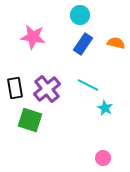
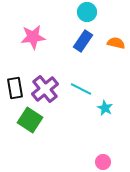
cyan circle: moved 7 px right, 3 px up
pink star: rotated 15 degrees counterclockwise
blue rectangle: moved 3 px up
cyan line: moved 7 px left, 4 px down
purple cross: moved 2 px left
green square: rotated 15 degrees clockwise
pink circle: moved 4 px down
